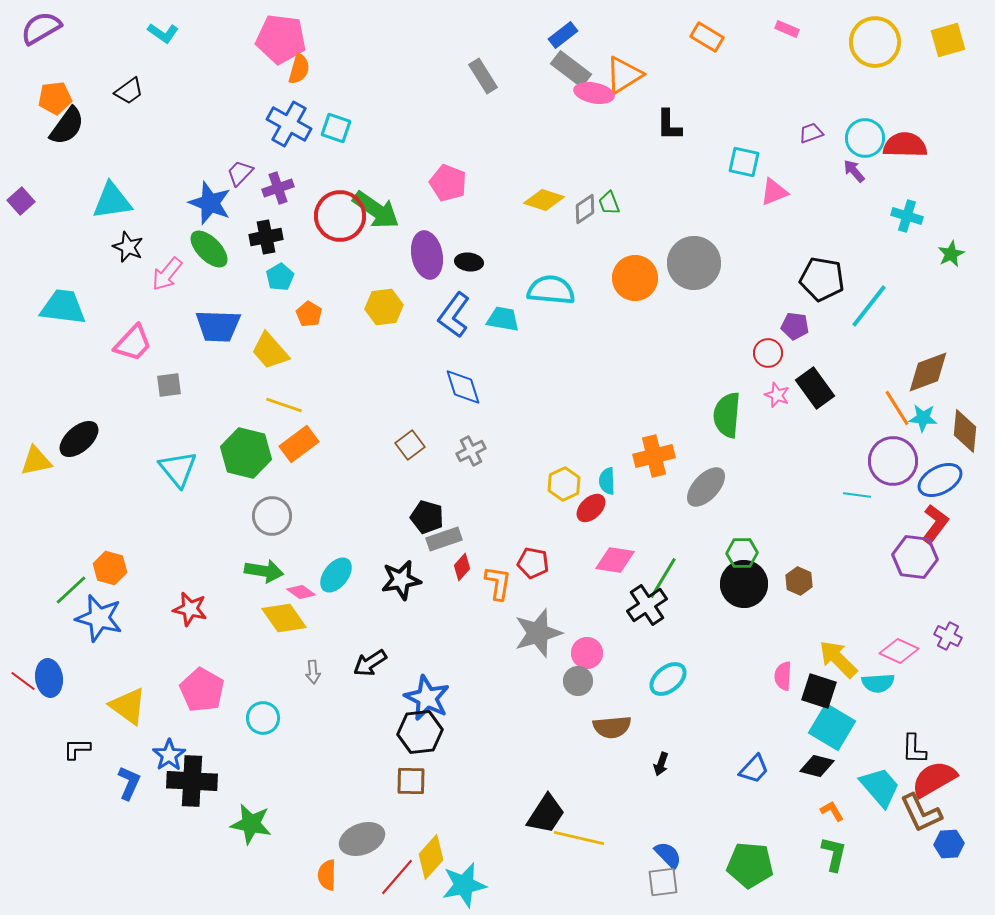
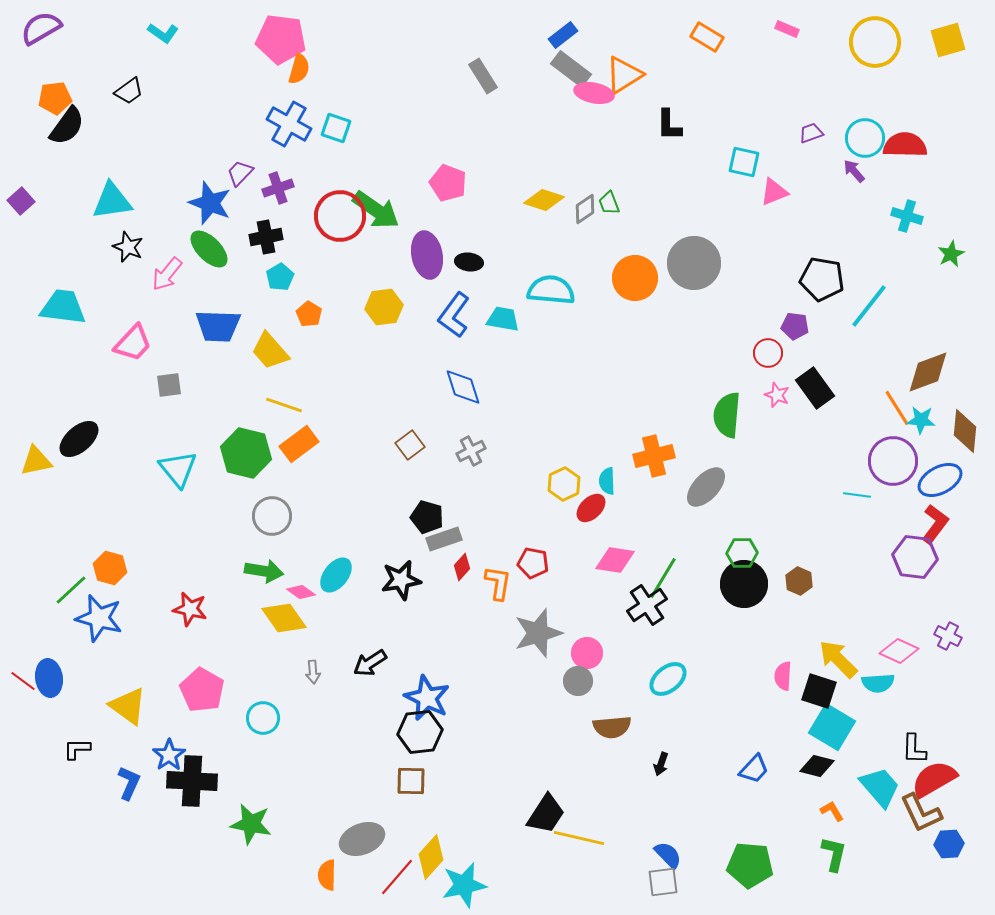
cyan star at (923, 418): moved 2 px left, 2 px down
